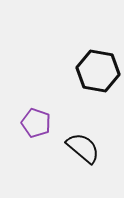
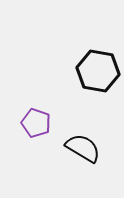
black semicircle: rotated 9 degrees counterclockwise
